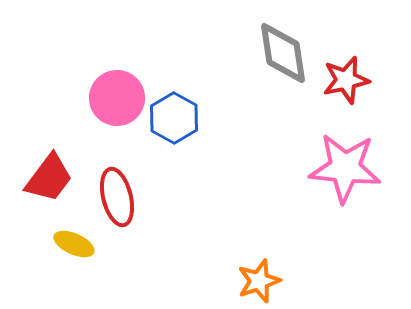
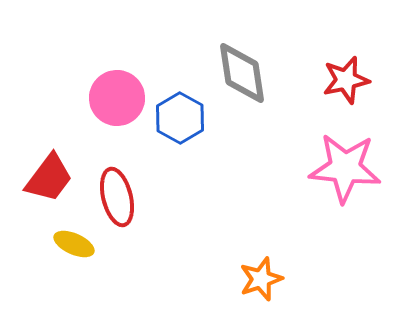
gray diamond: moved 41 px left, 20 px down
blue hexagon: moved 6 px right
orange star: moved 2 px right, 2 px up
